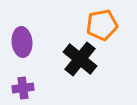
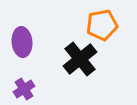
black cross: rotated 12 degrees clockwise
purple cross: moved 1 px right, 1 px down; rotated 25 degrees counterclockwise
